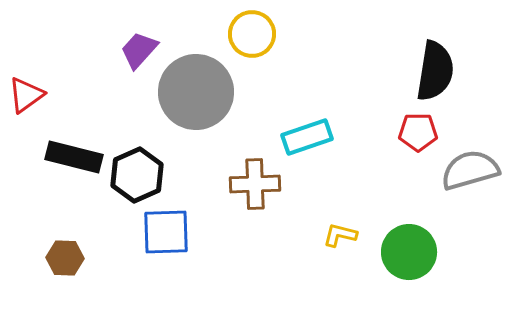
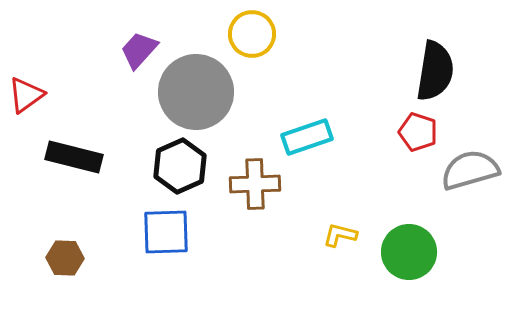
red pentagon: rotated 18 degrees clockwise
black hexagon: moved 43 px right, 9 px up
